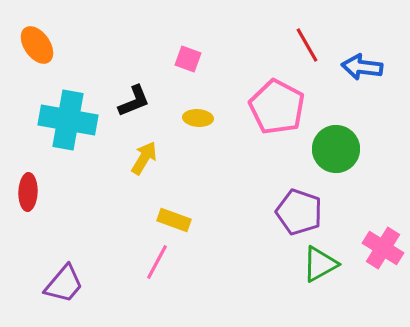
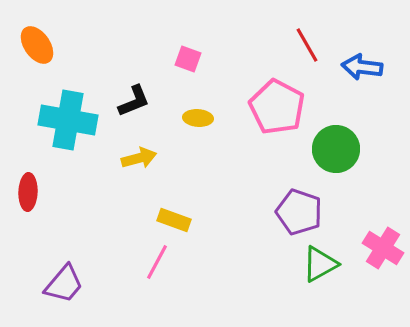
yellow arrow: moved 5 px left; rotated 44 degrees clockwise
